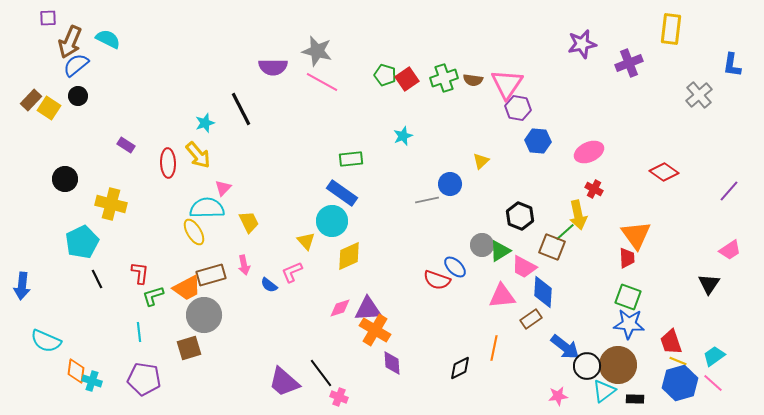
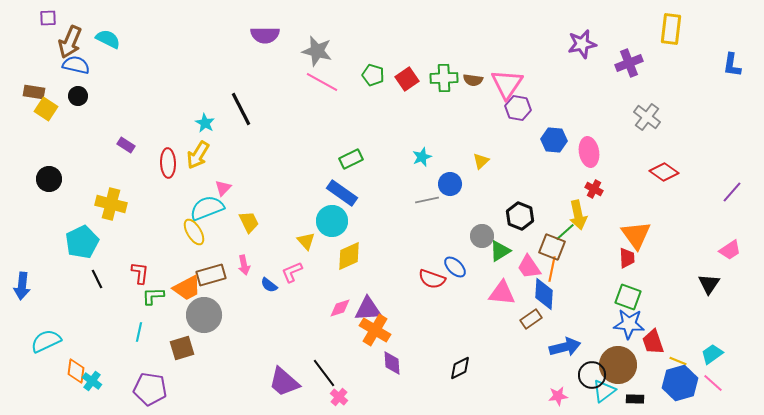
blue semicircle at (76, 65): rotated 52 degrees clockwise
purple semicircle at (273, 67): moved 8 px left, 32 px up
green pentagon at (385, 75): moved 12 px left
green cross at (444, 78): rotated 16 degrees clockwise
gray cross at (699, 95): moved 52 px left, 22 px down; rotated 12 degrees counterclockwise
brown rectangle at (31, 100): moved 3 px right, 8 px up; rotated 55 degrees clockwise
yellow square at (49, 108): moved 3 px left, 1 px down
cyan star at (205, 123): rotated 24 degrees counterclockwise
cyan star at (403, 136): moved 19 px right, 21 px down
blue hexagon at (538, 141): moved 16 px right, 1 px up
pink ellipse at (589, 152): rotated 76 degrees counterclockwise
yellow arrow at (198, 155): rotated 72 degrees clockwise
green rectangle at (351, 159): rotated 20 degrees counterclockwise
black circle at (65, 179): moved 16 px left
purple line at (729, 191): moved 3 px right, 1 px down
cyan semicircle at (207, 208): rotated 20 degrees counterclockwise
gray circle at (482, 245): moved 9 px up
pink trapezoid at (524, 267): moved 5 px right; rotated 28 degrees clockwise
red semicircle at (437, 280): moved 5 px left, 1 px up
blue diamond at (543, 292): moved 1 px right, 2 px down
green L-shape at (153, 296): rotated 15 degrees clockwise
pink triangle at (502, 296): moved 3 px up; rotated 12 degrees clockwise
cyan line at (139, 332): rotated 18 degrees clockwise
cyan semicircle at (46, 341): rotated 132 degrees clockwise
red trapezoid at (671, 342): moved 18 px left
blue arrow at (565, 347): rotated 52 degrees counterclockwise
brown square at (189, 348): moved 7 px left
orange line at (494, 348): moved 58 px right, 79 px up
cyan trapezoid at (714, 356): moved 2 px left, 2 px up
black circle at (587, 366): moved 5 px right, 9 px down
black line at (321, 373): moved 3 px right
purple pentagon at (144, 379): moved 6 px right, 10 px down
cyan cross at (92, 381): rotated 18 degrees clockwise
pink cross at (339, 397): rotated 18 degrees clockwise
